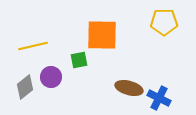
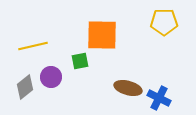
green square: moved 1 px right, 1 px down
brown ellipse: moved 1 px left
